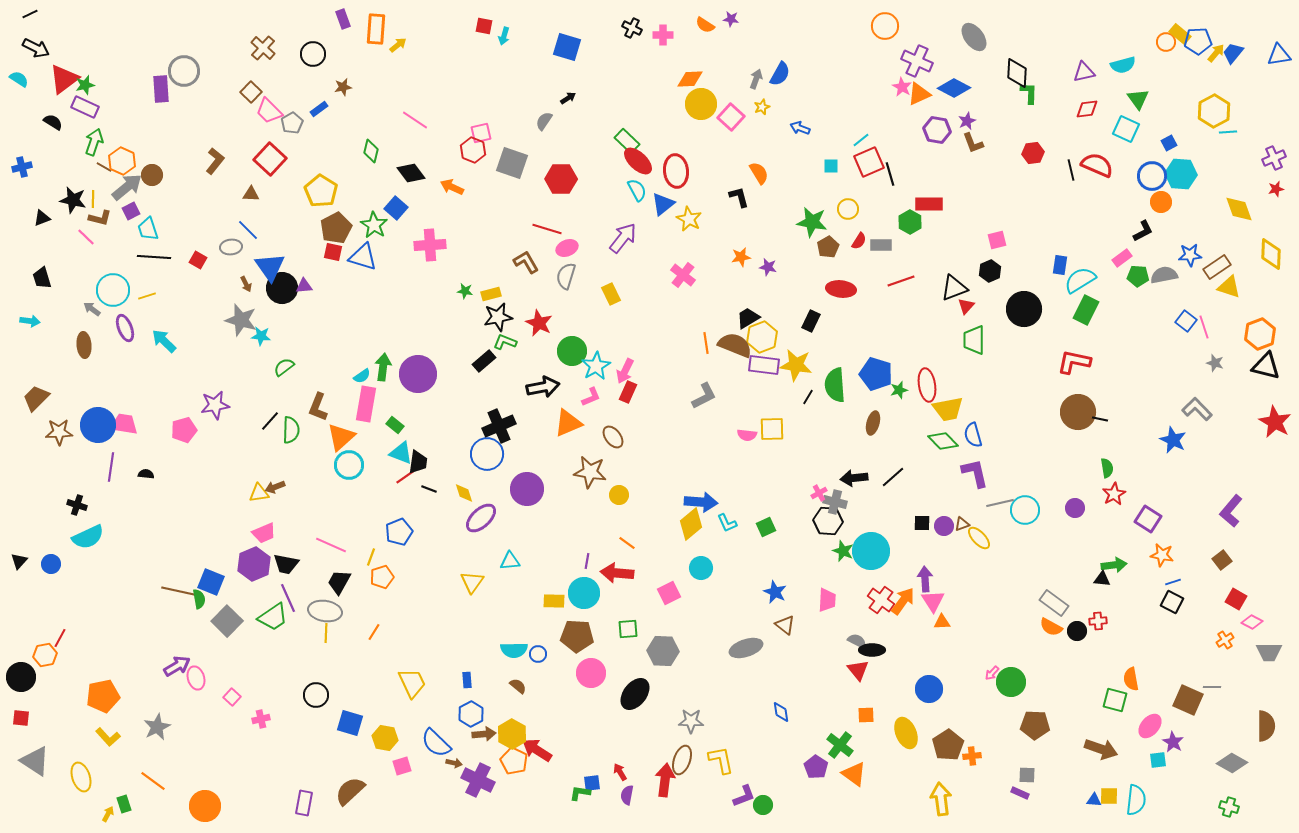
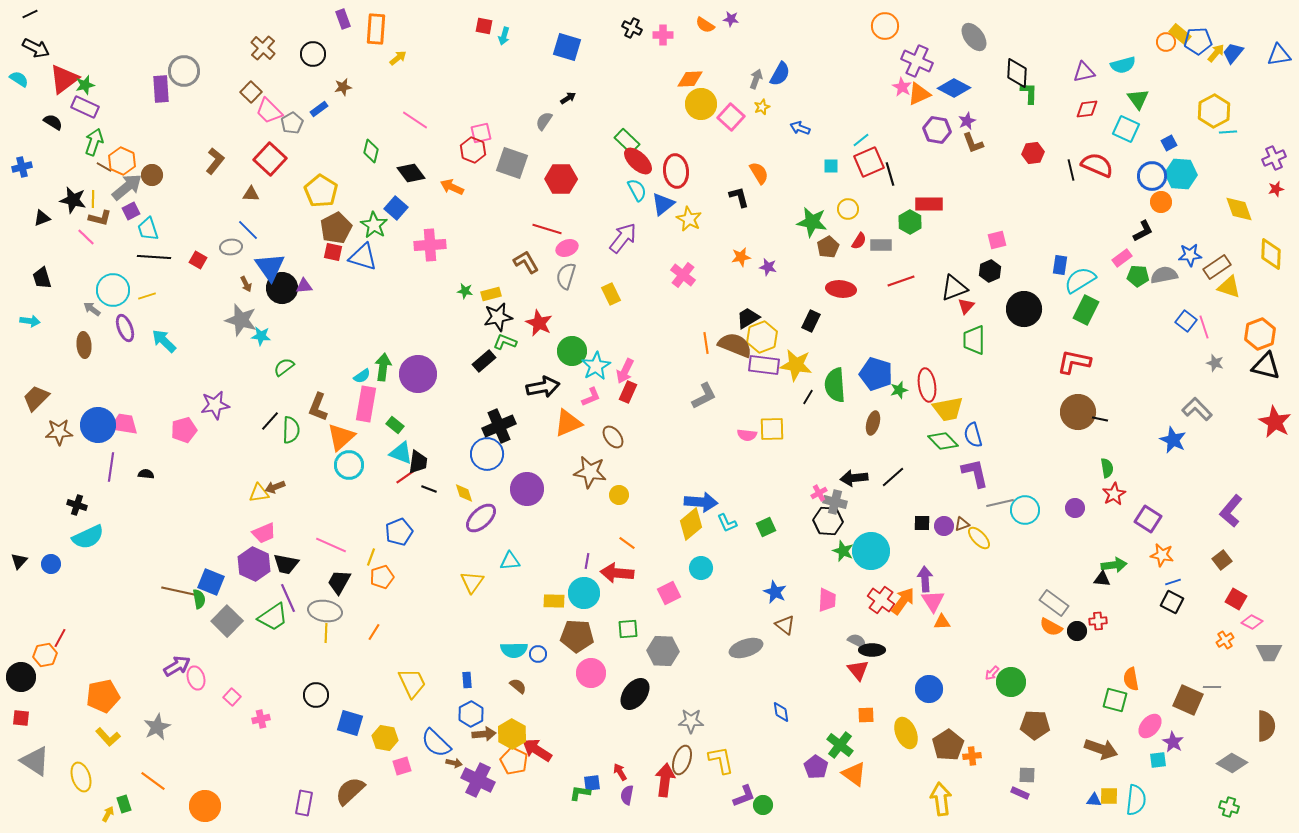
yellow arrow at (398, 45): moved 13 px down
purple hexagon at (254, 564): rotated 12 degrees counterclockwise
